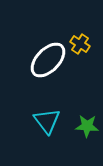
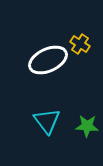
white ellipse: rotated 21 degrees clockwise
